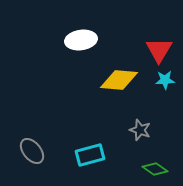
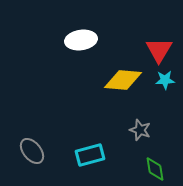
yellow diamond: moved 4 px right
green diamond: rotated 45 degrees clockwise
